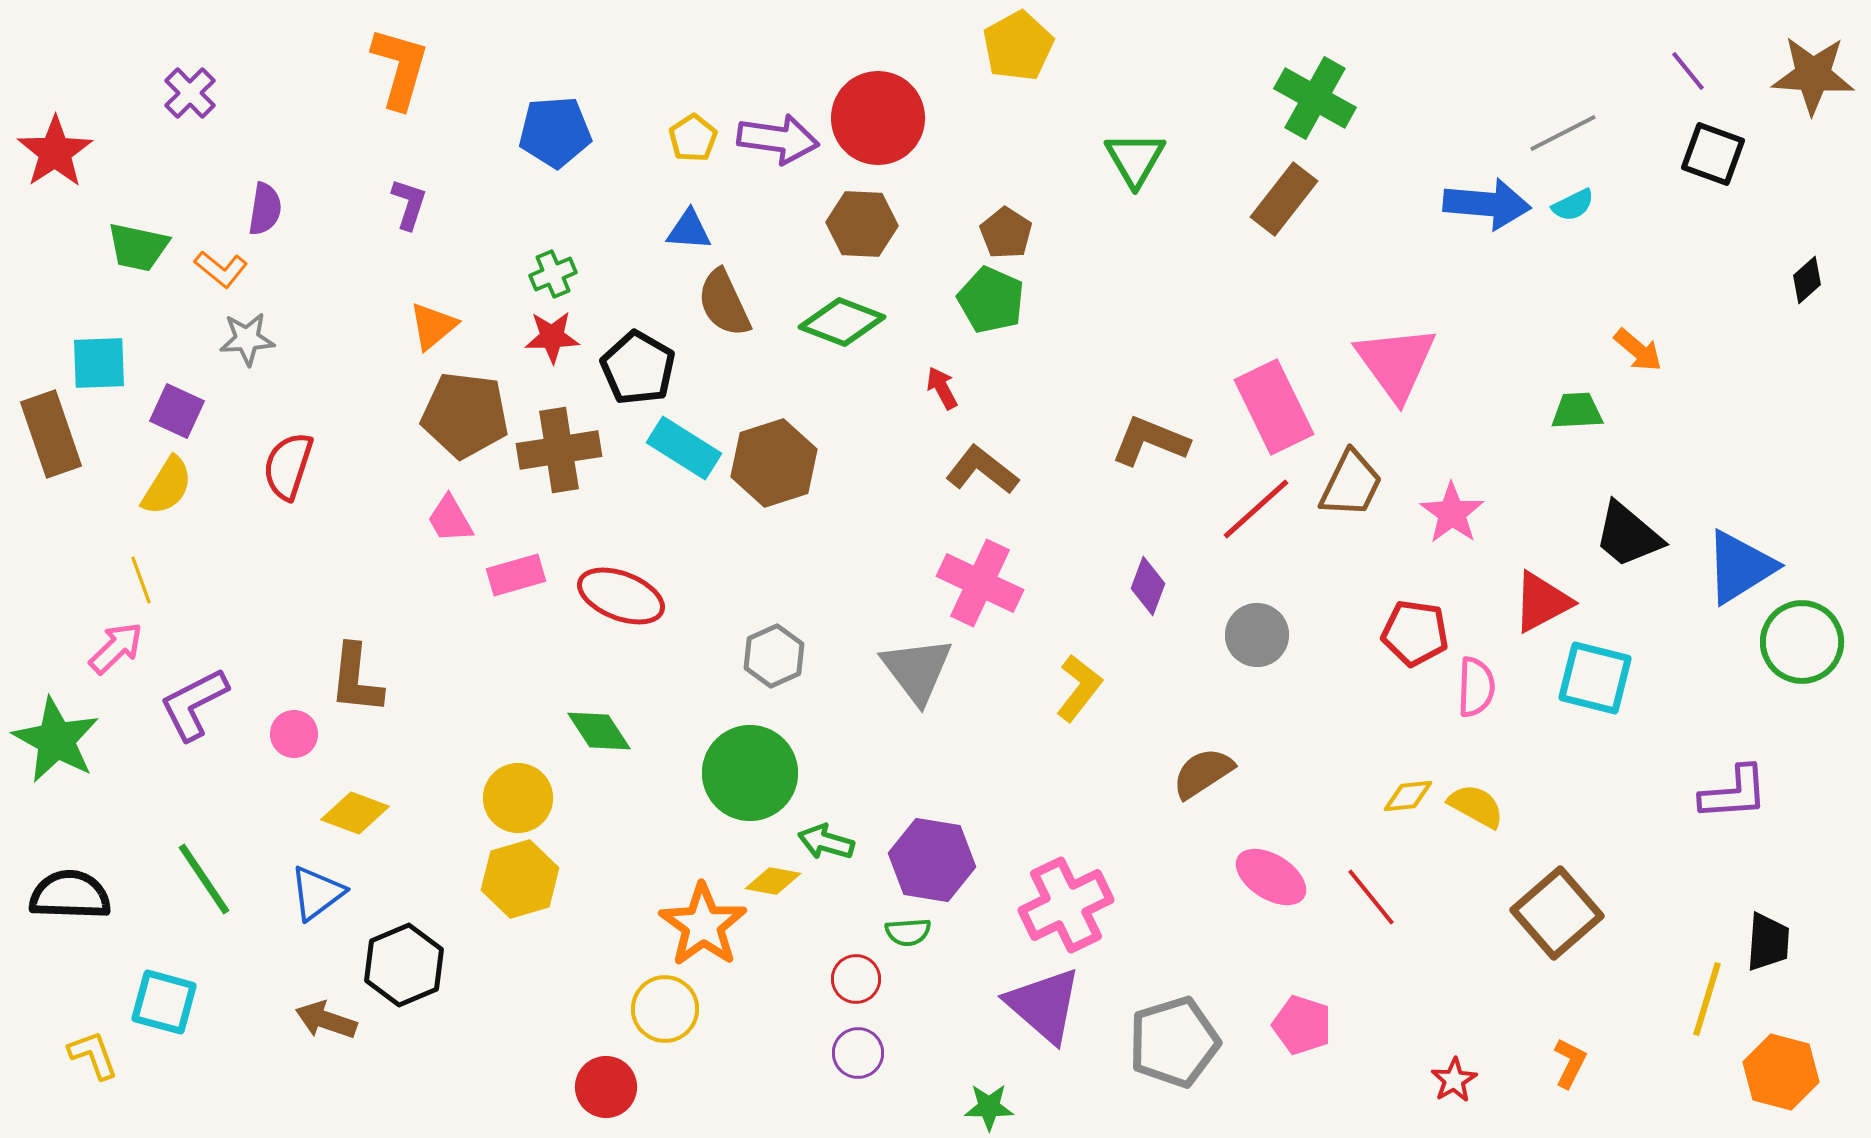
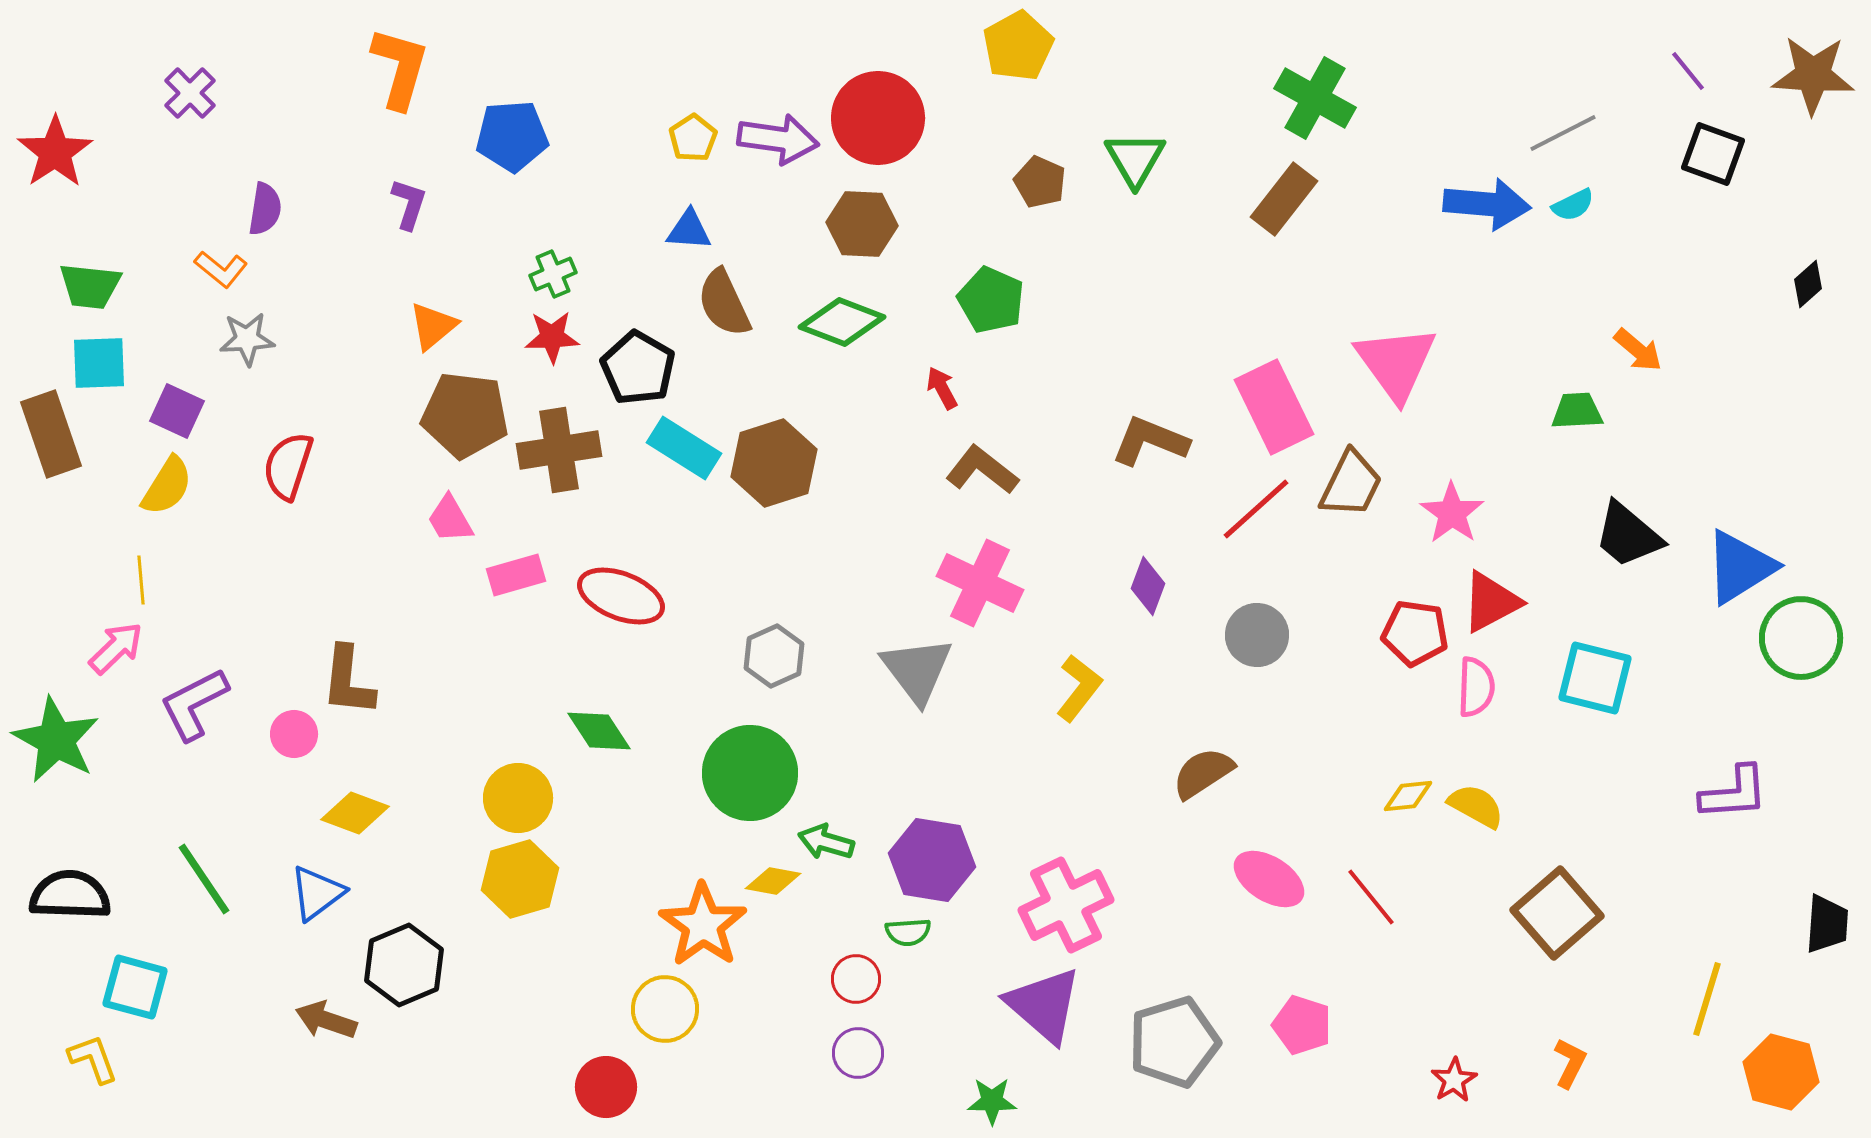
blue pentagon at (555, 132): moved 43 px left, 4 px down
brown pentagon at (1006, 233): moved 34 px right, 51 px up; rotated 9 degrees counterclockwise
green trapezoid at (138, 247): moved 48 px left, 39 px down; rotated 6 degrees counterclockwise
black diamond at (1807, 280): moved 1 px right, 4 px down
yellow line at (141, 580): rotated 15 degrees clockwise
red triangle at (1542, 602): moved 51 px left
green circle at (1802, 642): moved 1 px left, 4 px up
brown L-shape at (356, 679): moved 8 px left, 2 px down
pink ellipse at (1271, 877): moved 2 px left, 2 px down
black trapezoid at (1768, 942): moved 59 px right, 18 px up
cyan square at (164, 1002): moved 29 px left, 15 px up
yellow L-shape at (93, 1055): moved 4 px down
green star at (989, 1107): moved 3 px right, 6 px up
